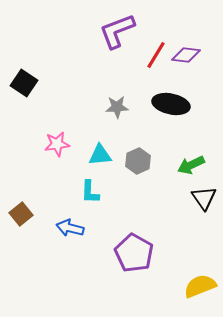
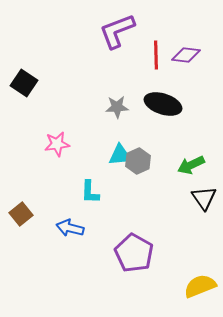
red line: rotated 32 degrees counterclockwise
black ellipse: moved 8 px left; rotated 6 degrees clockwise
cyan triangle: moved 20 px right
